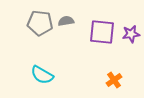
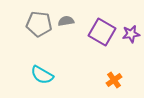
gray pentagon: moved 1 px left, 1 px down
purple square: rotated 24 degrees clockwise
